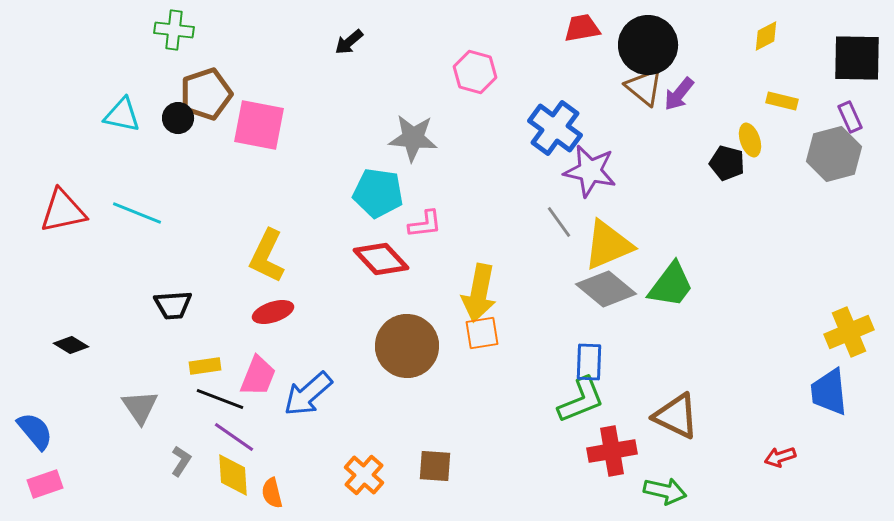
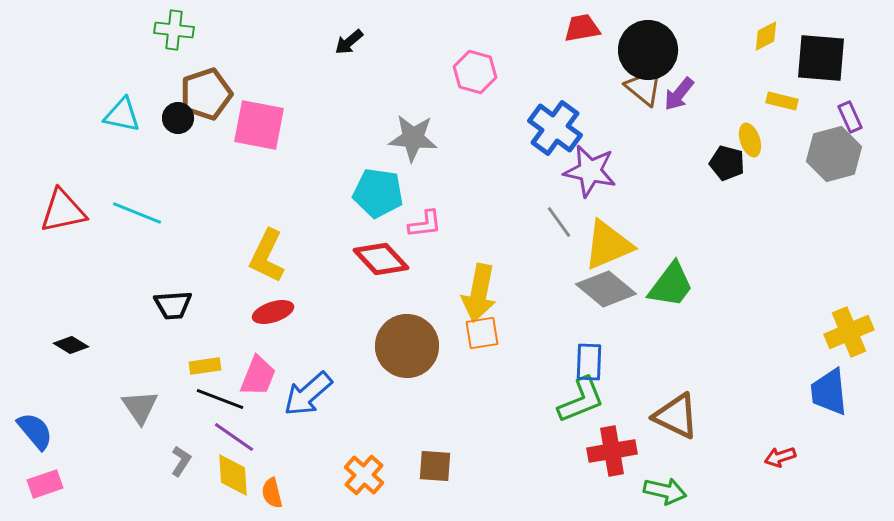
black circle at (648, 45): moved 5 px down
black square at (857, 58): moved 36 px left; rotated 4 degrees clockwise
